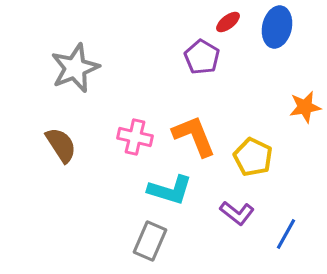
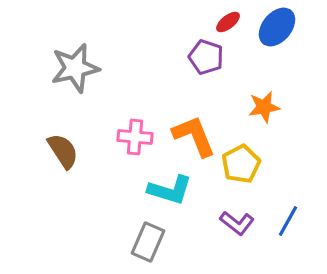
blue ellipse: rotated 27 degrees clockwise
purple pentagon: moved 4 px right; rotated 12 degrees counterclockwise
gray star: rotated 9 degrees clockwise
orange star: moved 41 px left
pink cross: rotated 8 degrees counterclockwise
brown semicircle: moved 2 px right, 6 px down
yellow pentagon: moved 12 px left, 7 px down; rotated 18 degrees clockwise
purple L-shape: moved 10 px down
blue line: moved 2 px right, 13 px up
gray rectangle: moved 2 px left, 1 px down
